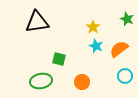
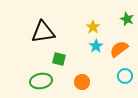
black triangle: moved 6 px right, 10 px down
cyan star: rotated 16 degrees clockwise
